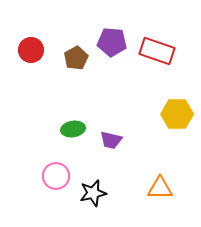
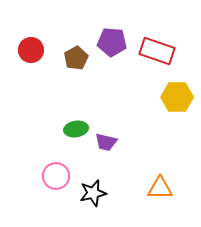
yellow hexagon: moved 17 px up
green ellipse: moved 3 px right
purple trapezoid: moved 5 px left, 2 px down
